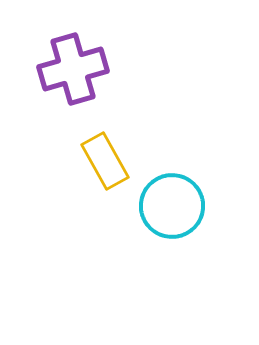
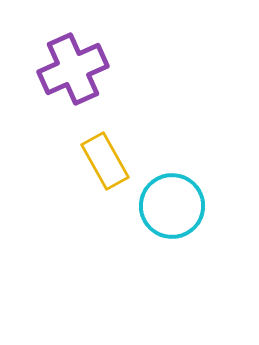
purple cross: rotated 8 degrees counterclockwise
